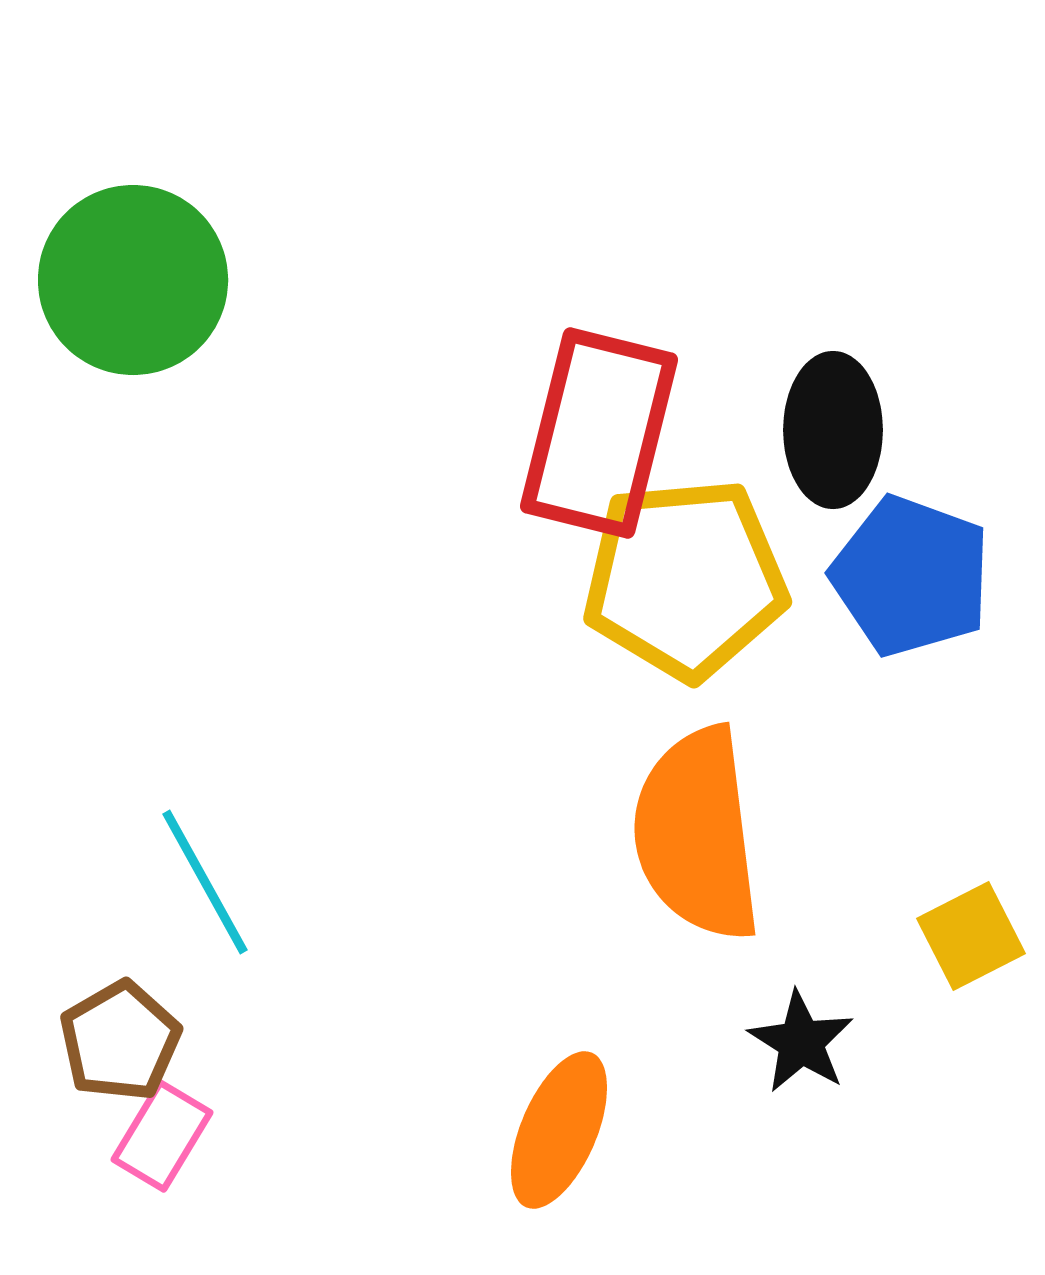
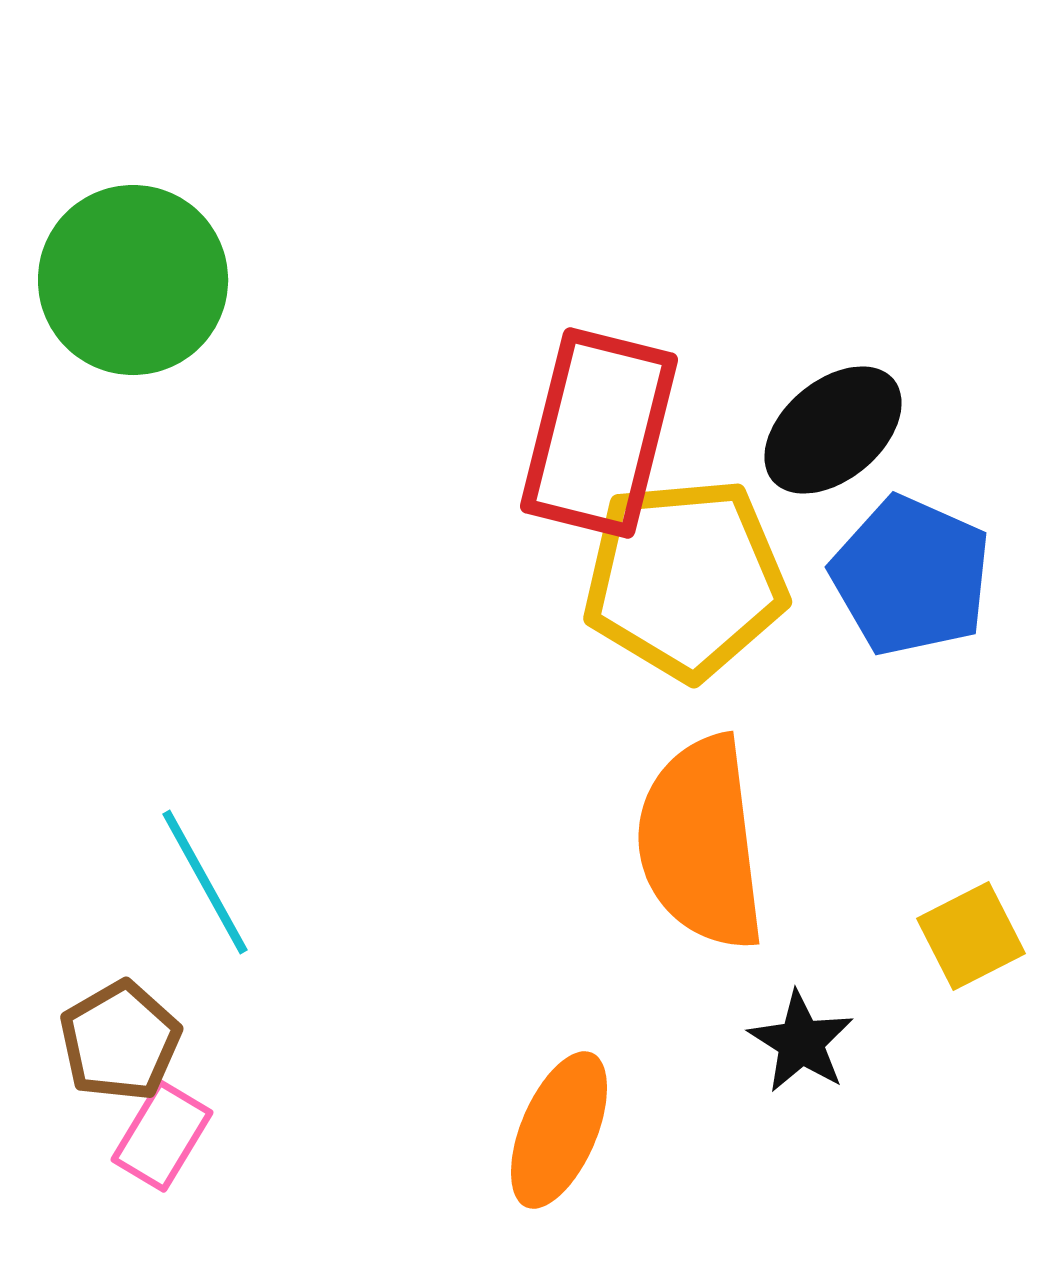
black ellipse: rotated 50 degrees clockwise
blue pentagon: rotated 4 degrees clockwise
orange semicircle: moved 4 px right, 9 px down
